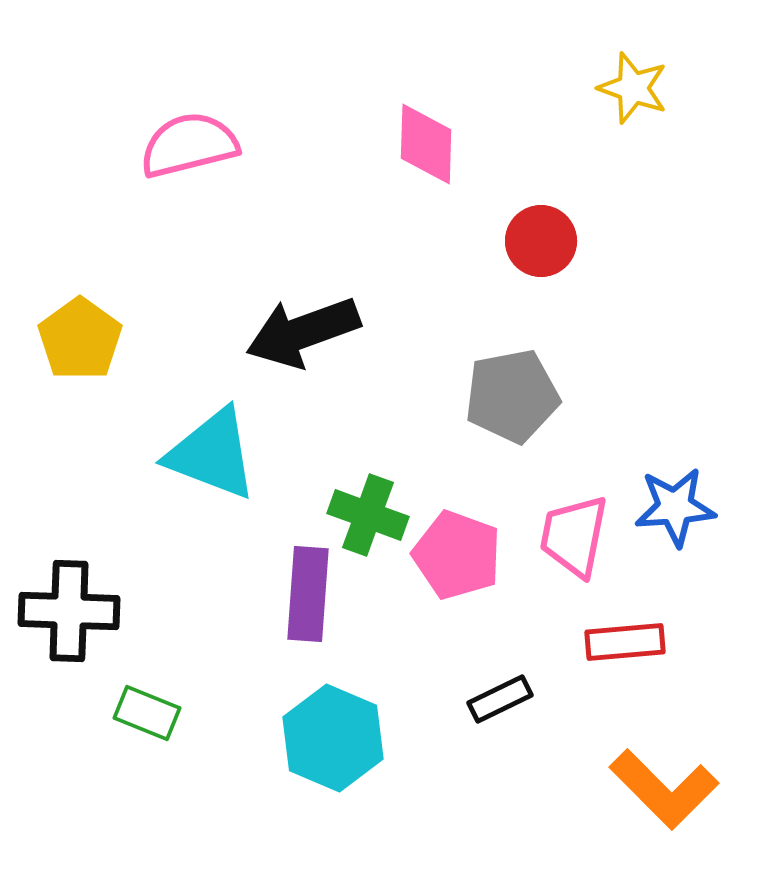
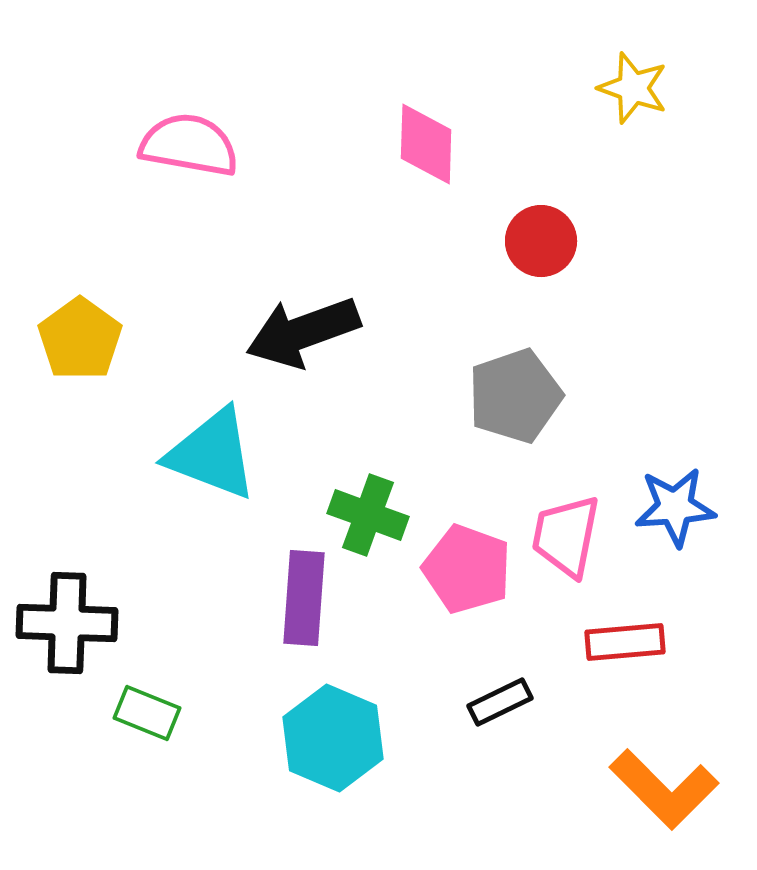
pink semicircle: rotated 24 degrees clockwise
gray pentagon: moved 3 px right; rotated 8 degrees counterclockwise
pink trapezoid: moved 8 px left
pink pentagon: moved 10 px right, 14 px down
purple rectangle: moved 4 px left, 4 px down
black cross: moved 2 px left, 12 px down
black rectangle: moved 3 px down
